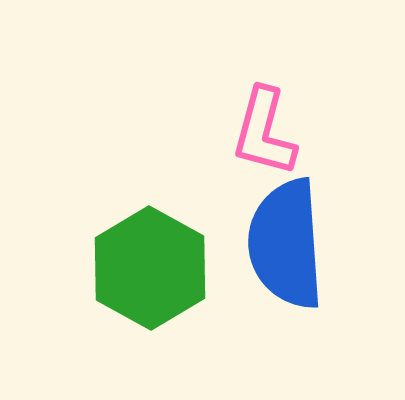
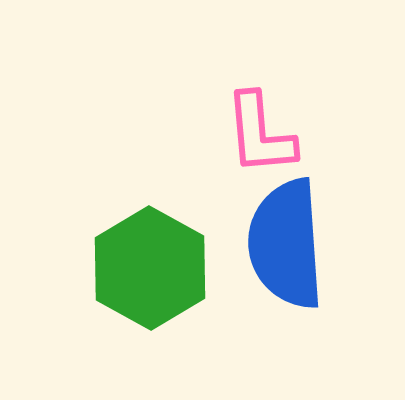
pink L-shape: moved 4 px left, 2 px down; rotated 20 degrees counterclockwise
